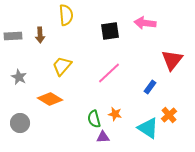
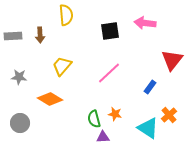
gray star: rotated 21 degrees counterclockwise
